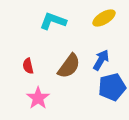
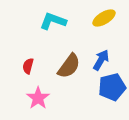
red semicircle: rotated 28 degrees clockwise
